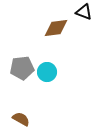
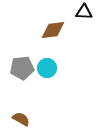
black triangle: rotated 18 degrees counterclockwise
brown diamond: moved 3 px left, 2 px down
cyan circle: moved 4 px up
